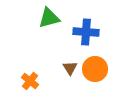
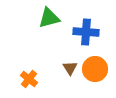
orange cross: moved 1 px left, 2 px up
